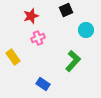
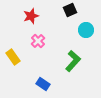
black square: moved 4 px right
pink cross: moved 3 px down; rotated 24 degrees counterclockwise
